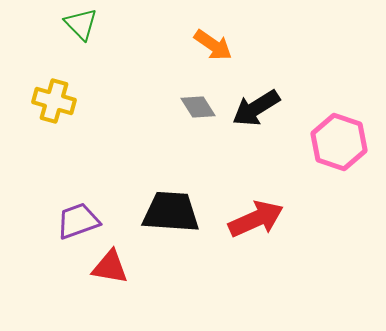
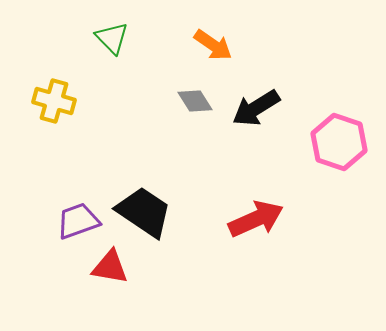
green triangle: moved 31 px right, 14 px down
gray diamond: moved 3 px left, 6 px up
black trapezoid: moved 27 px left; rotated 30 degrees clockwise
